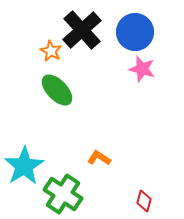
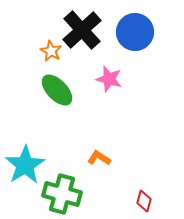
pink star: moved 33 px left, 10 px down
cyan star: moved 1 px right, 1 px up
green cross: moved 1 px left; rotated 18 degrees counterclockwise
